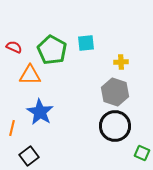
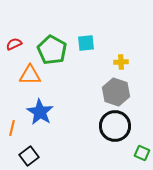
red semicircle: moved 3 px up; rotated 49 degrees counterclockwise
gray hexagon: moved 1 px right
